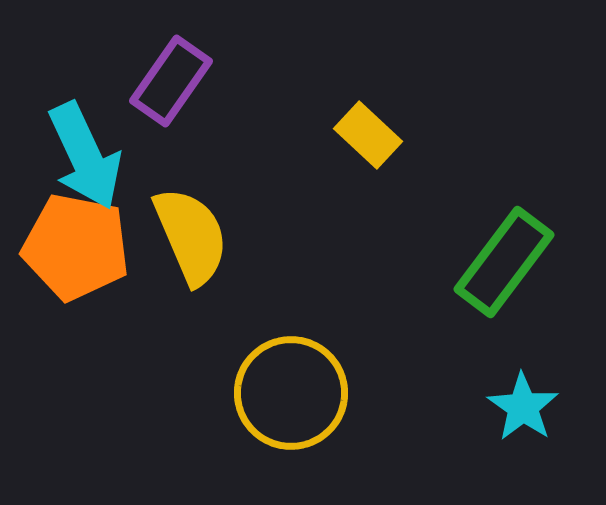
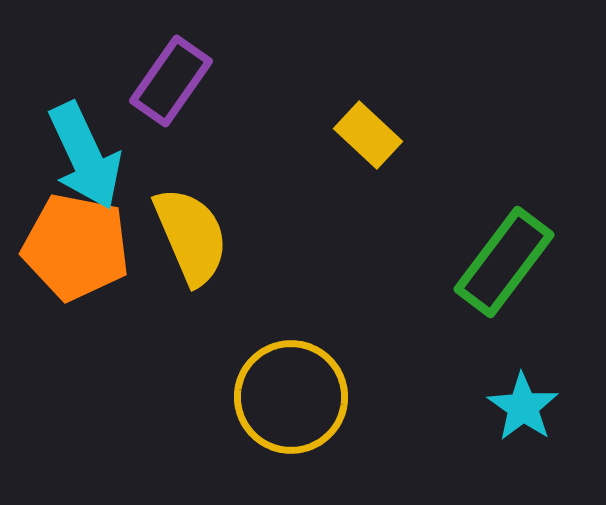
yellow circle: moved 4 px down
